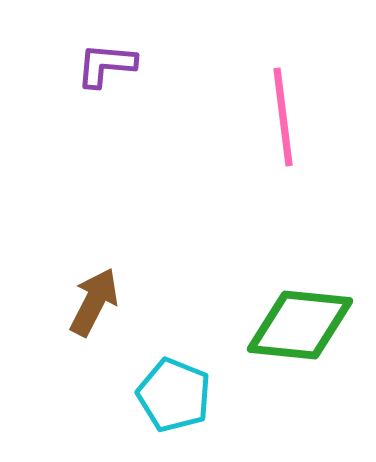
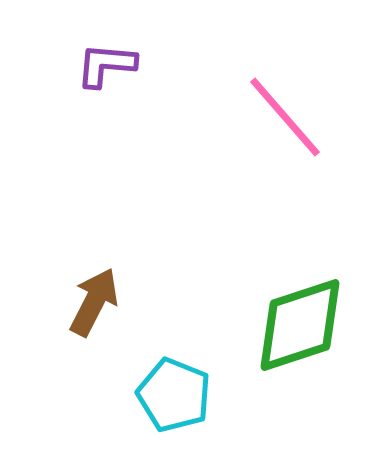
pink line: moved 2 px right; rotated 34 degrees counterclockwise
green diamond: rotated 24 degrees counterclockwise
